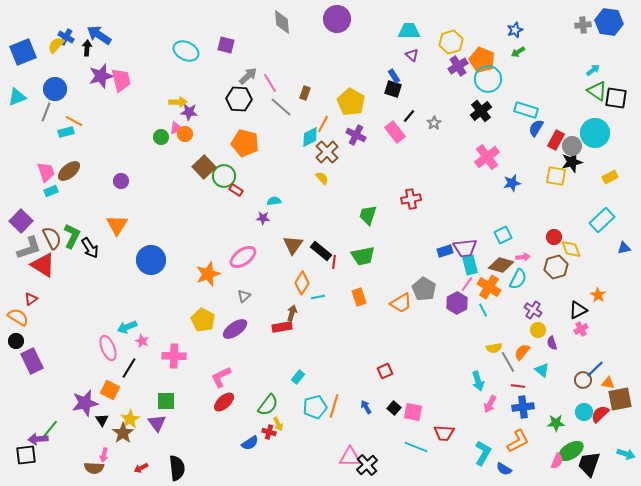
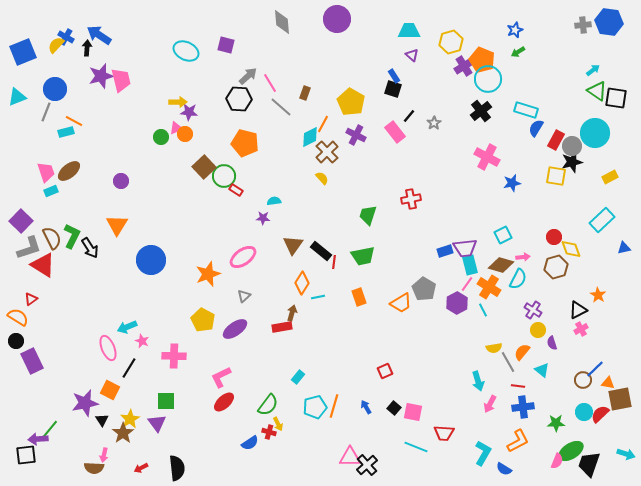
purple cross at (458, 66): moved 6 px right
pink cross at (487, 157): rotated 25 degrees counterclockwise
